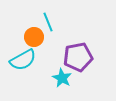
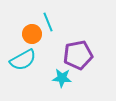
orange circle: moved 2 px left, 3 px up
purple pentagon: moved 2 px up
cyan star: rotated 24 degrees counterclockwise
